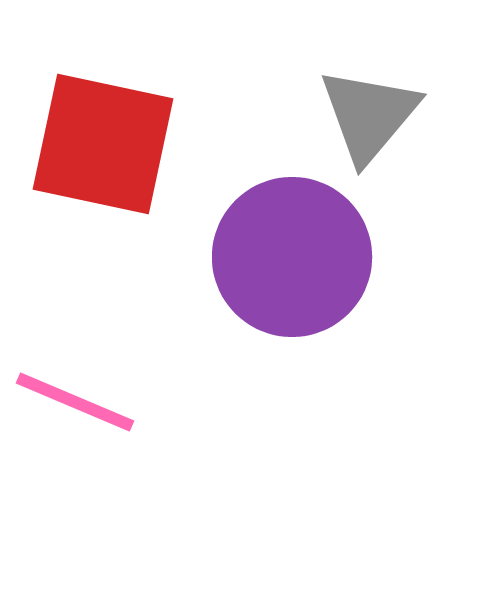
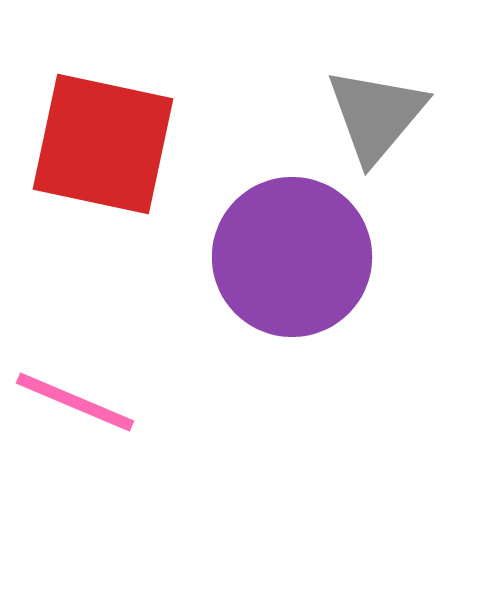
gray triangle: moved 7 px right
